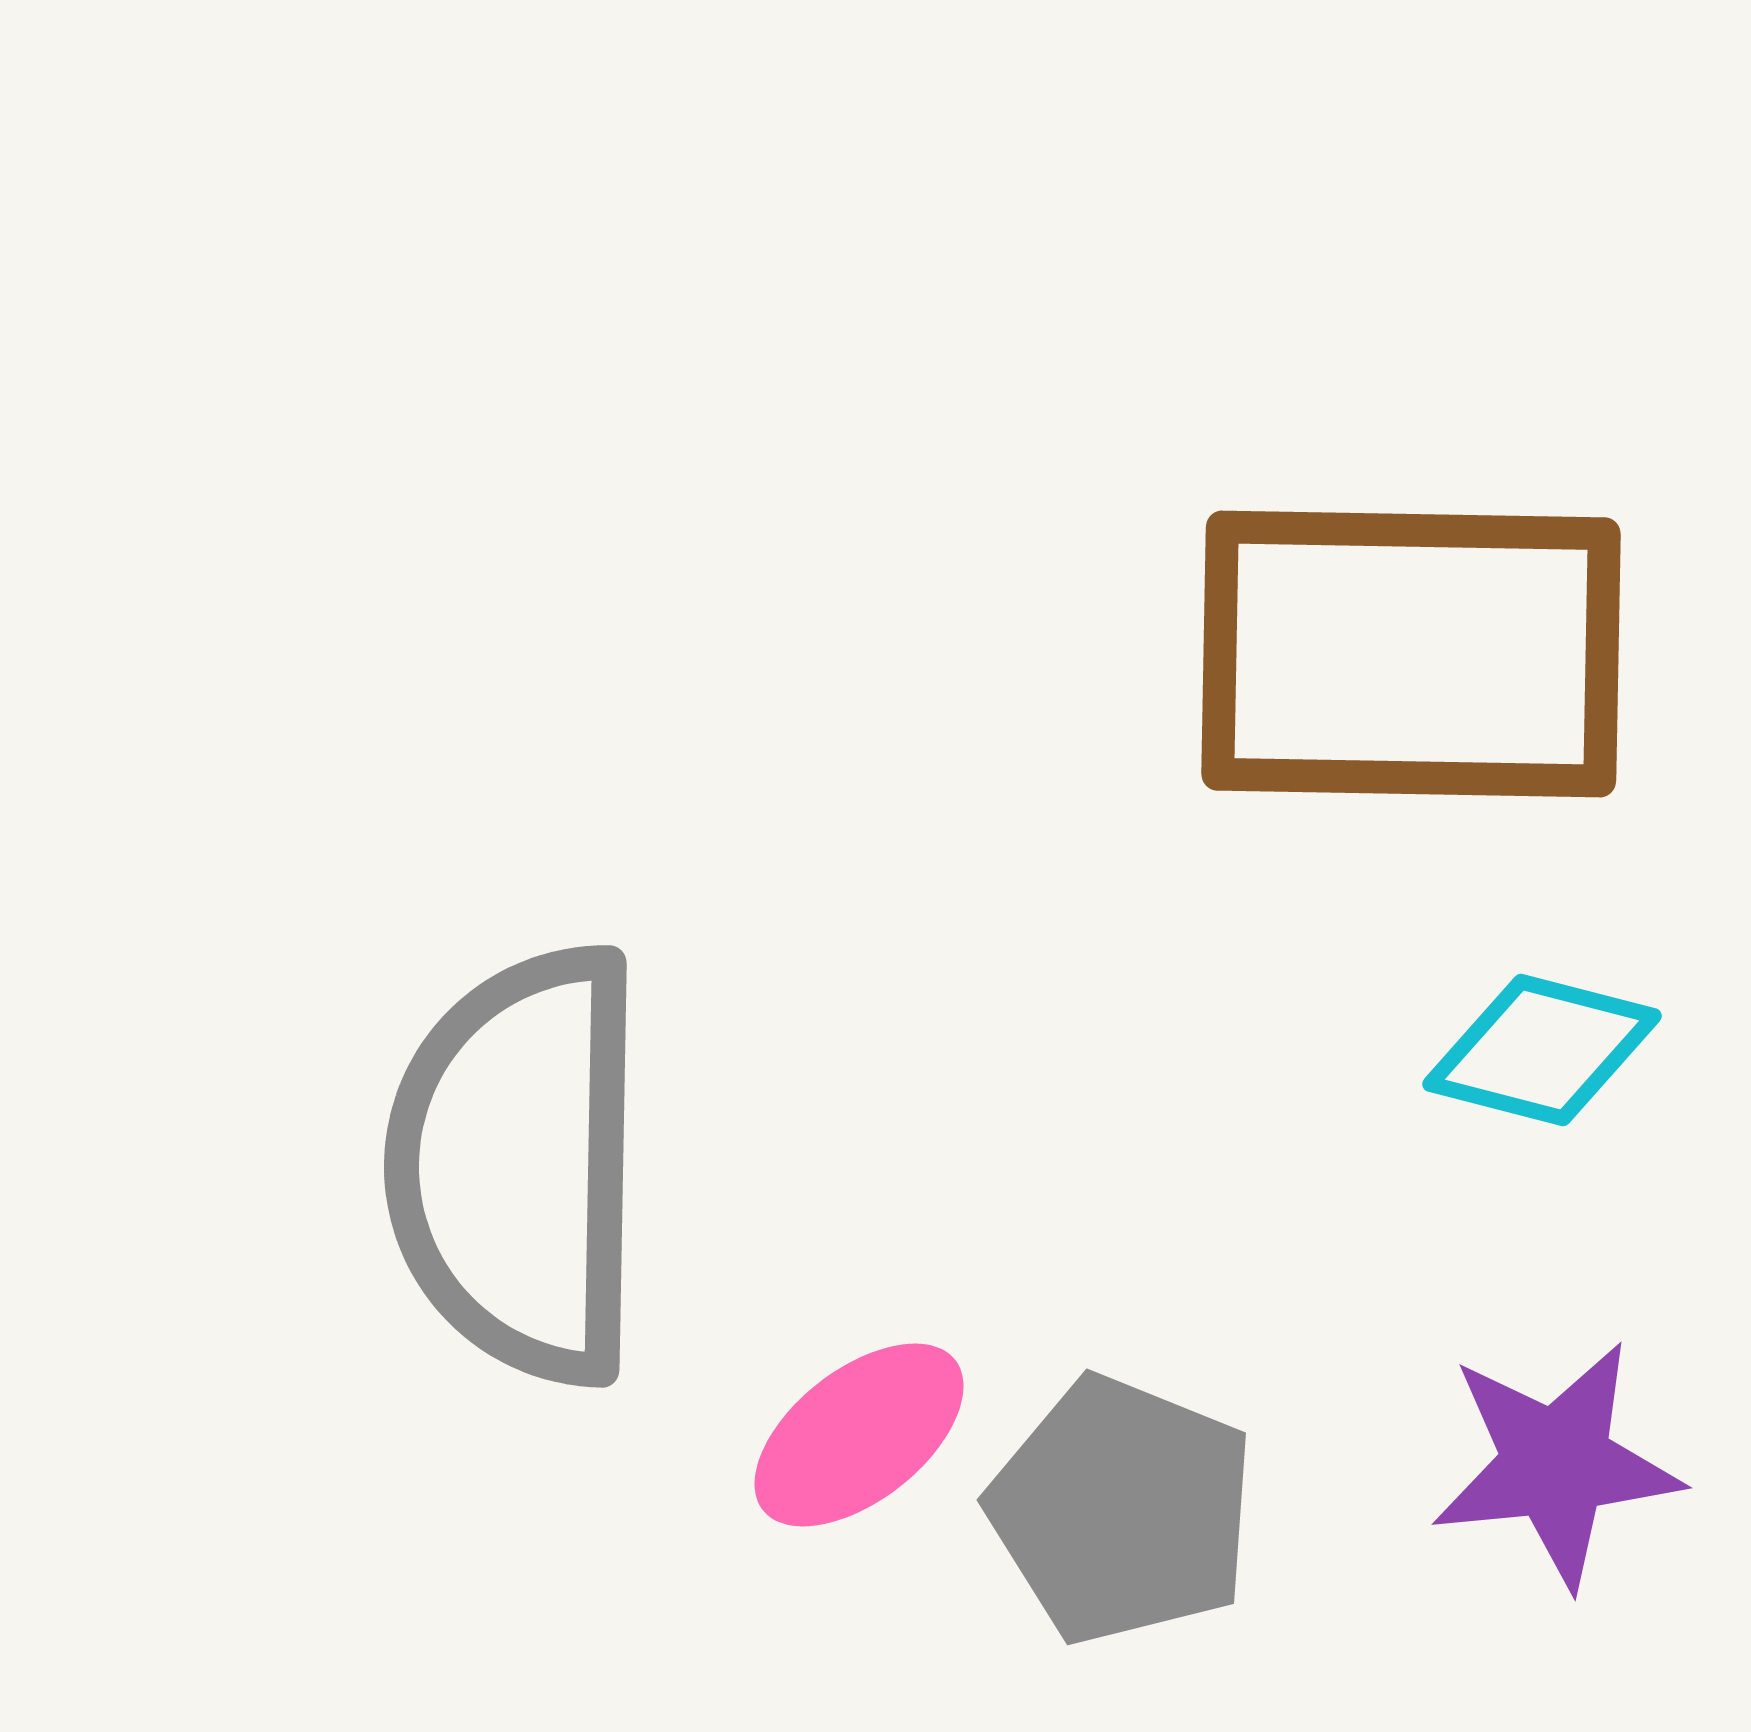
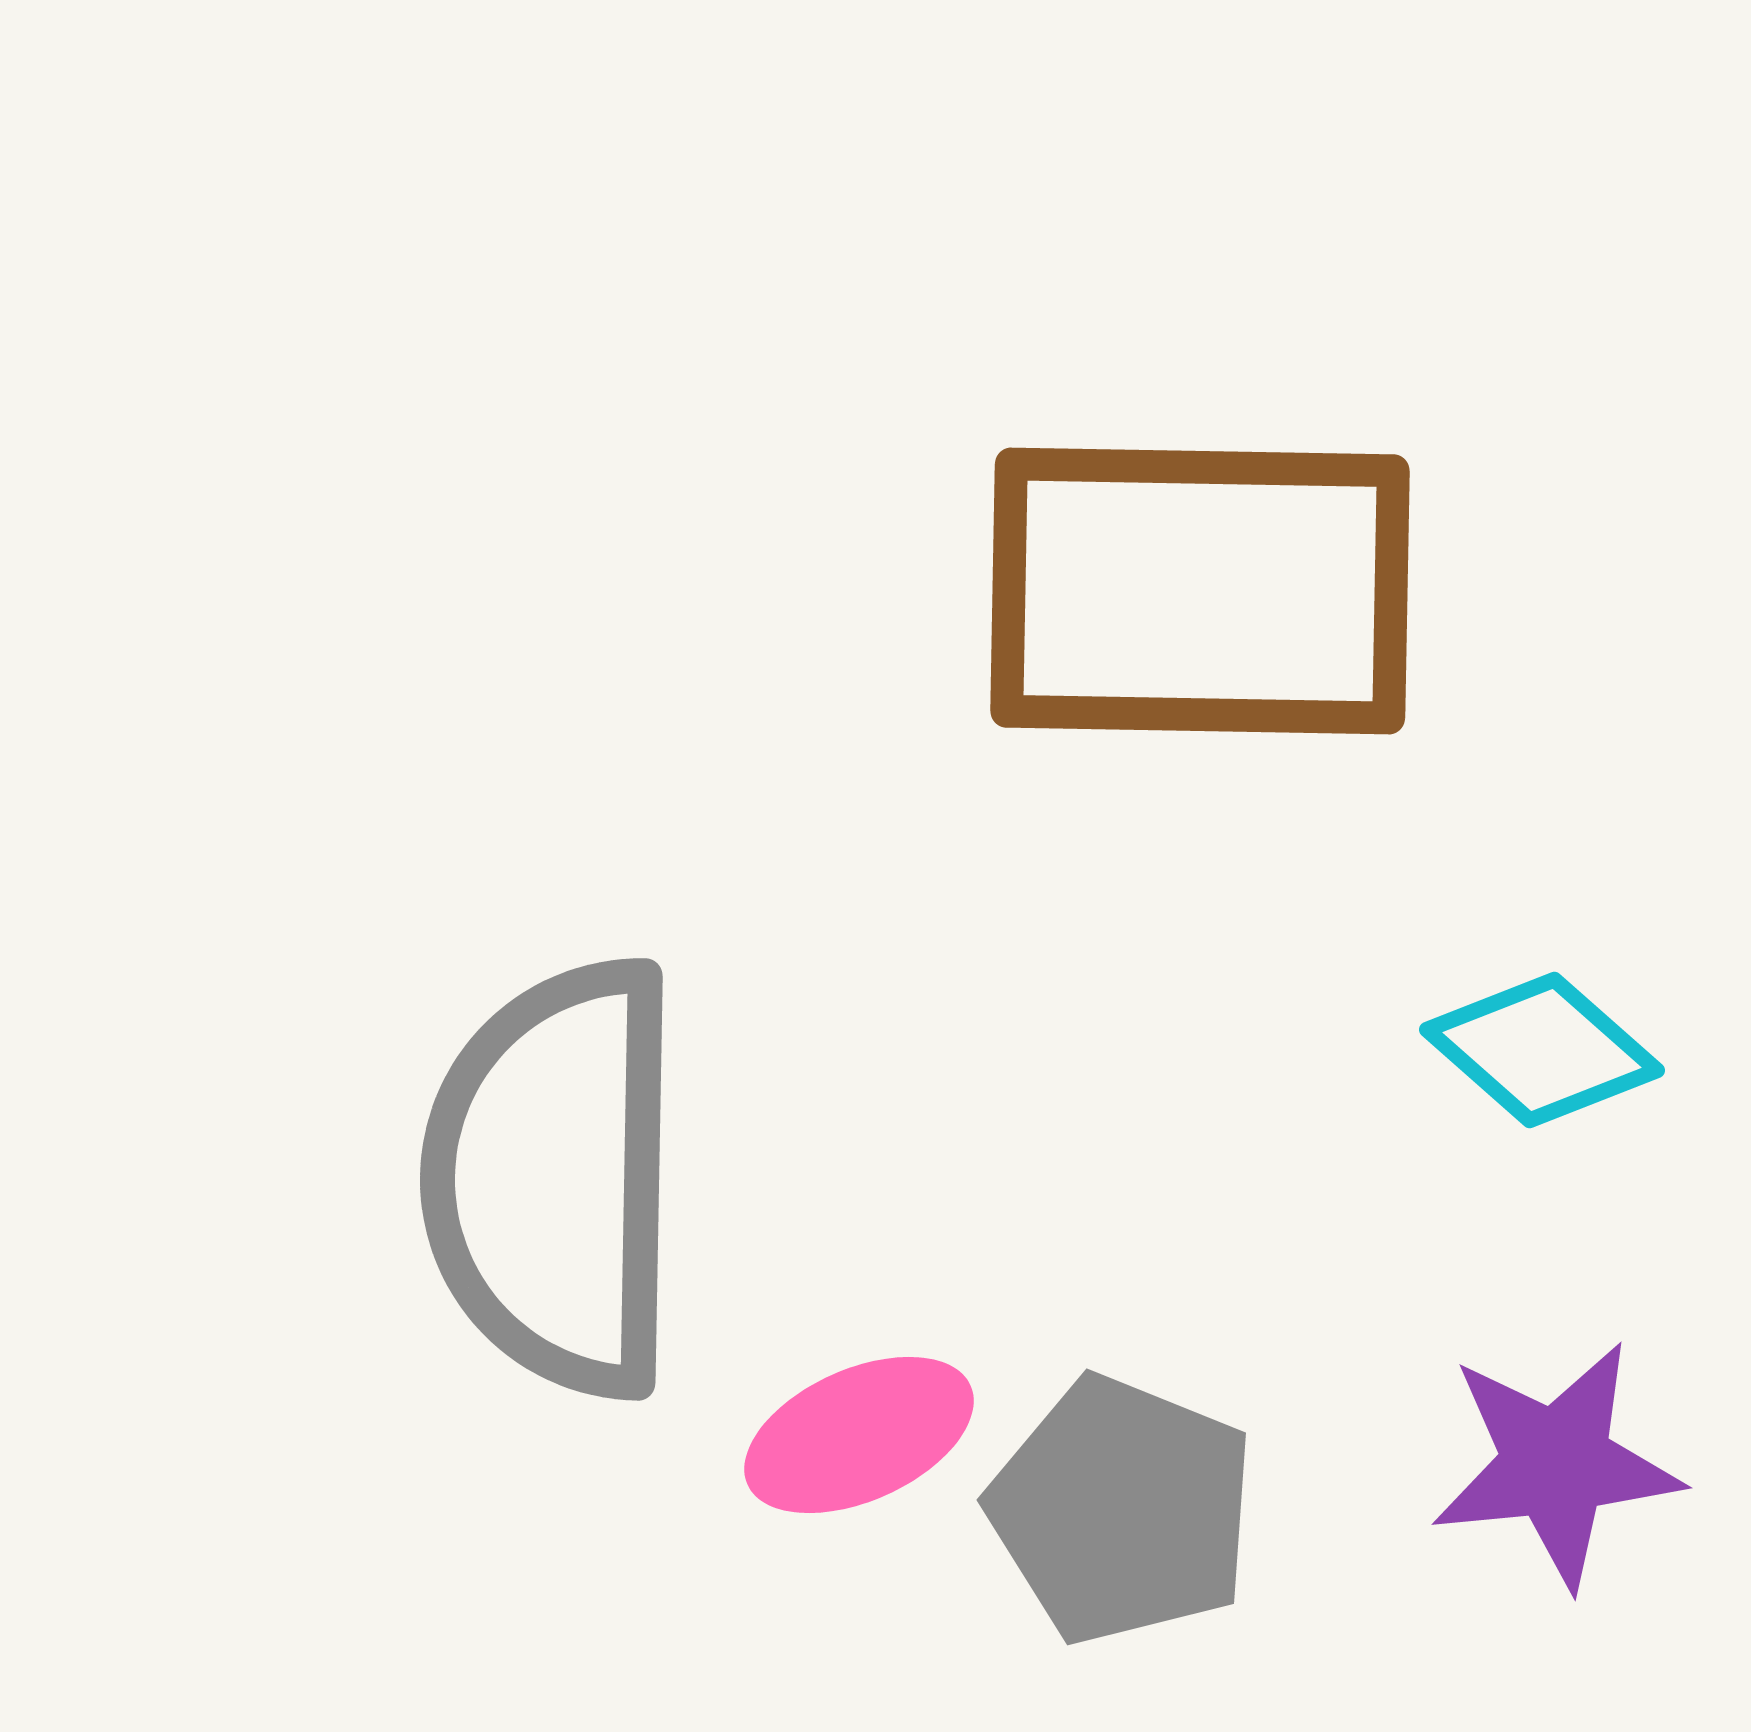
brown rectangle: moved 211 px left, 63 px up
cyan diamond: rotated 27 degrees clockwise
gray semicircle: moved 36 px right, 13 px down
pink ellipse: rotated 14 degrees clockwise
